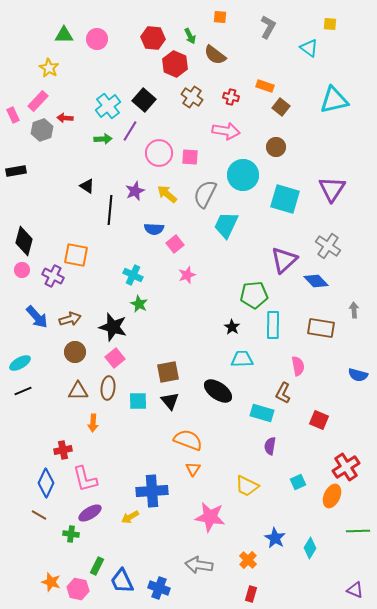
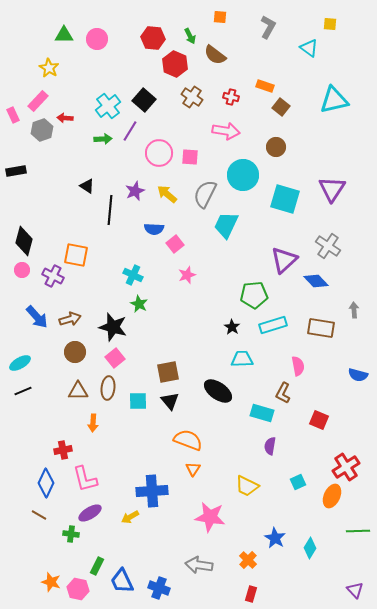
cyan rectangle at (273, 325): rotated 72 degrees clockwise
purple triangle at (355, 590): rotated 24 degrees clockwise
